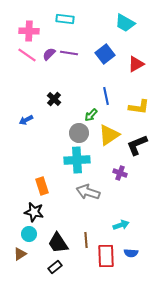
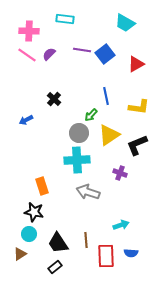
purple line: moved 13 px right, 3 px up
